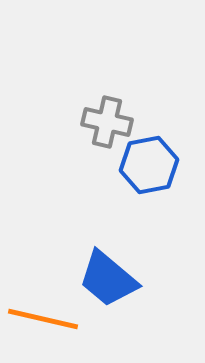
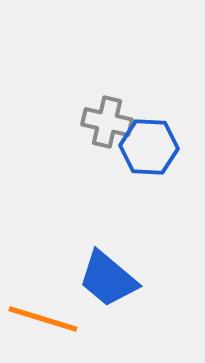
blue hexagon: moved 18 px up; rotated 14 degrees clockwise
orange line: rotated 4 degrees clockwise
